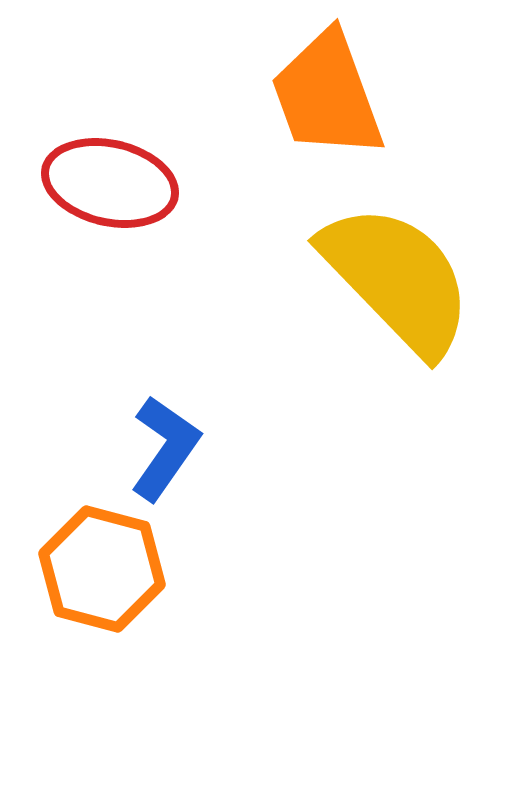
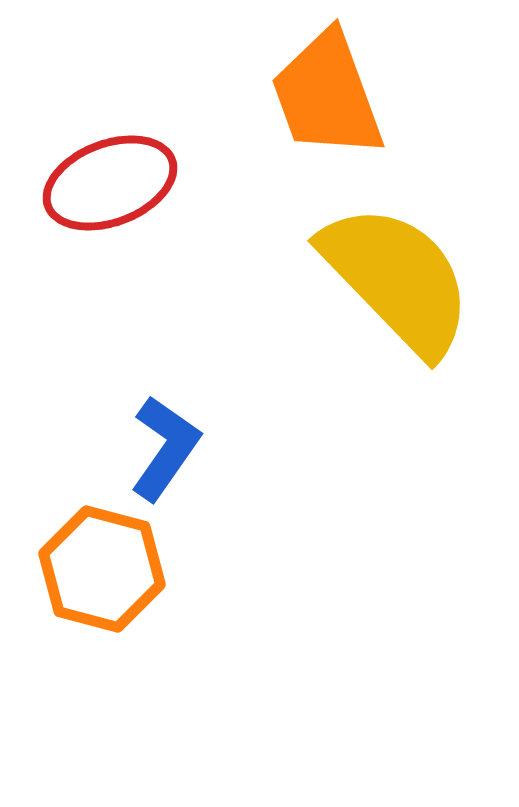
red ellipse: rotated 34 degrees counterclockwise
